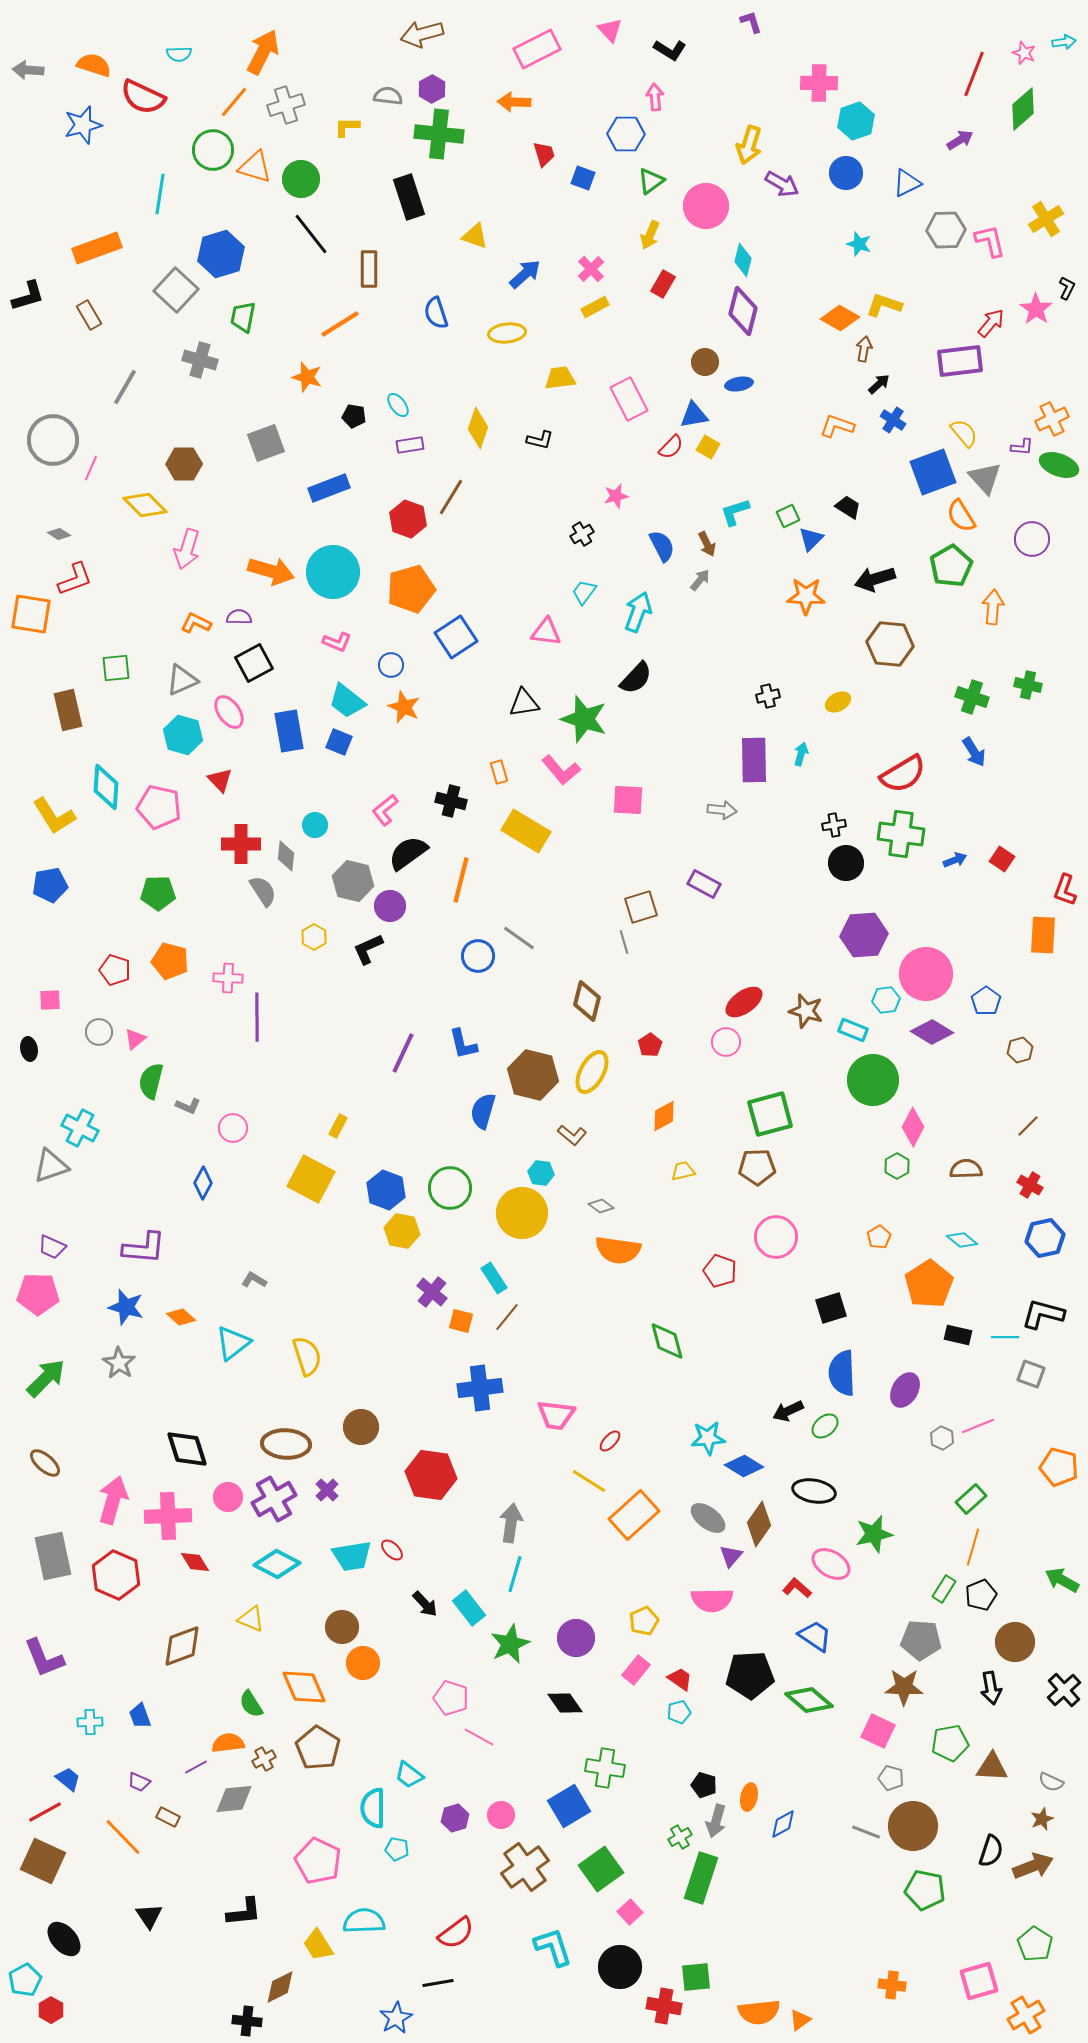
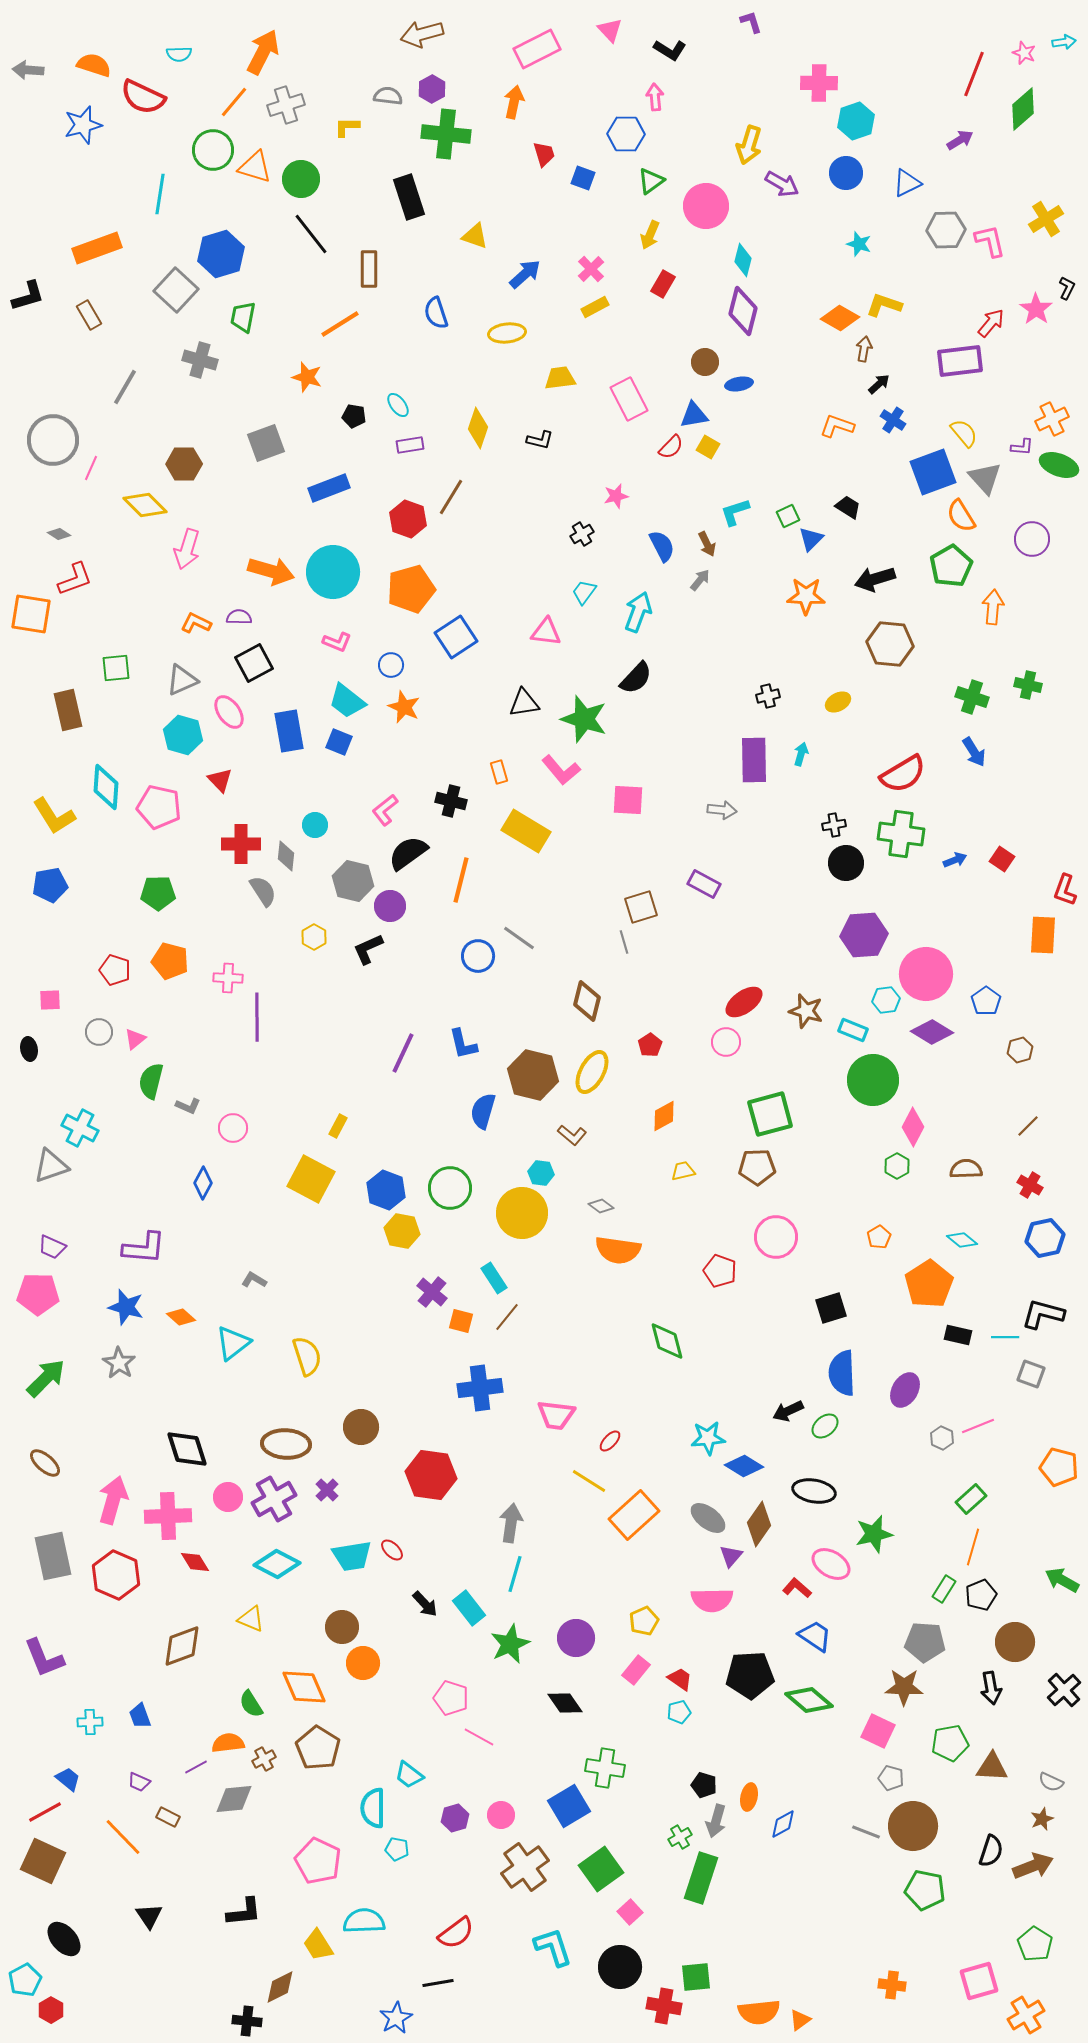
orange arrow at (514, 102): rotated 100 degrees clockwise
green cross at (439, 134): moved 7 px right
gray pentagon at (921, 1640): moved 4 px right, 2 px down
